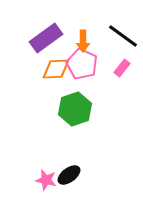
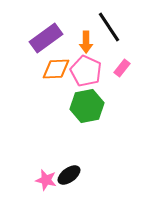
black line: moved 14 px left, 9 px up; rotated 20 degrees clockwise
orange arrow: moved 3 px right, 1 px down
pink pentagon: moved 4 px right, 7 px down
green hexagon: moved 12 px right, 3 px up; rotated 8 degrees clockwise
